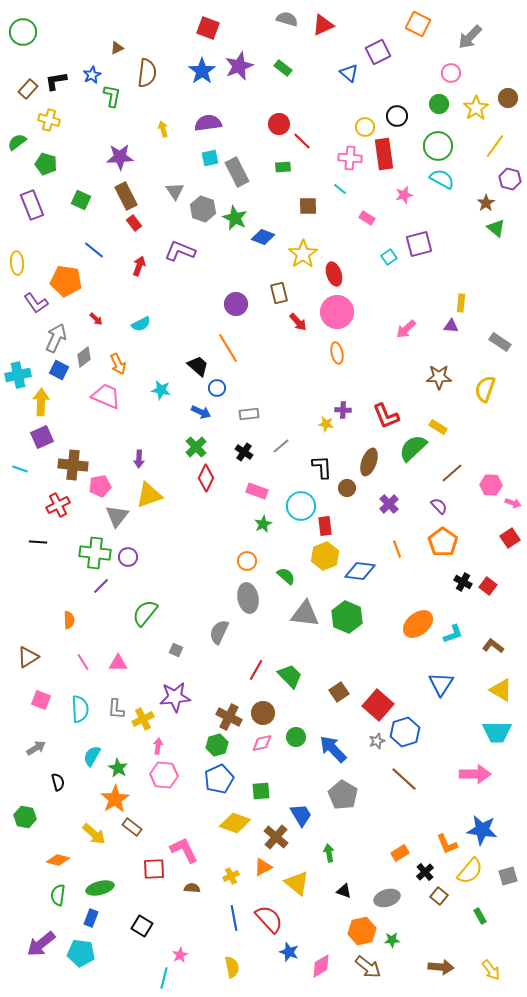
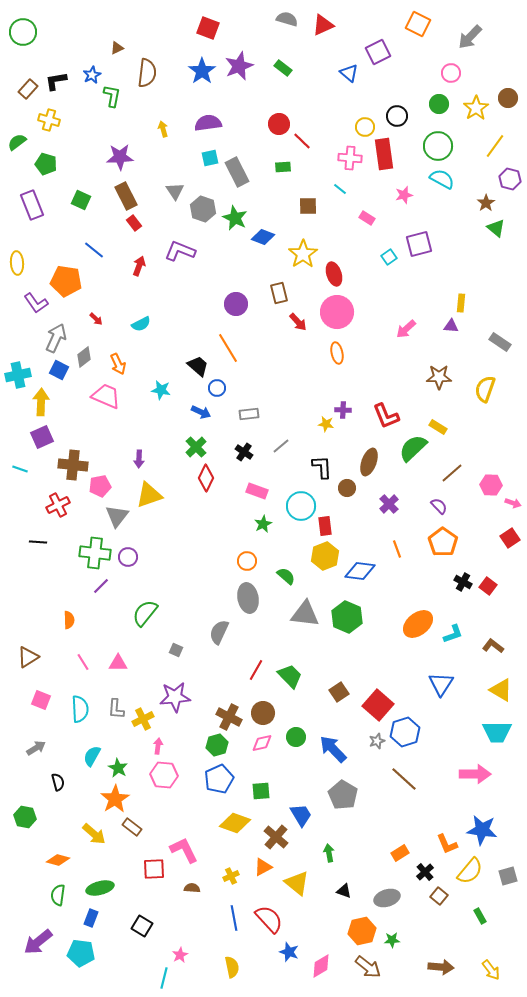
purple arrow at (41, 944): moved 3 px left, 2 px up
